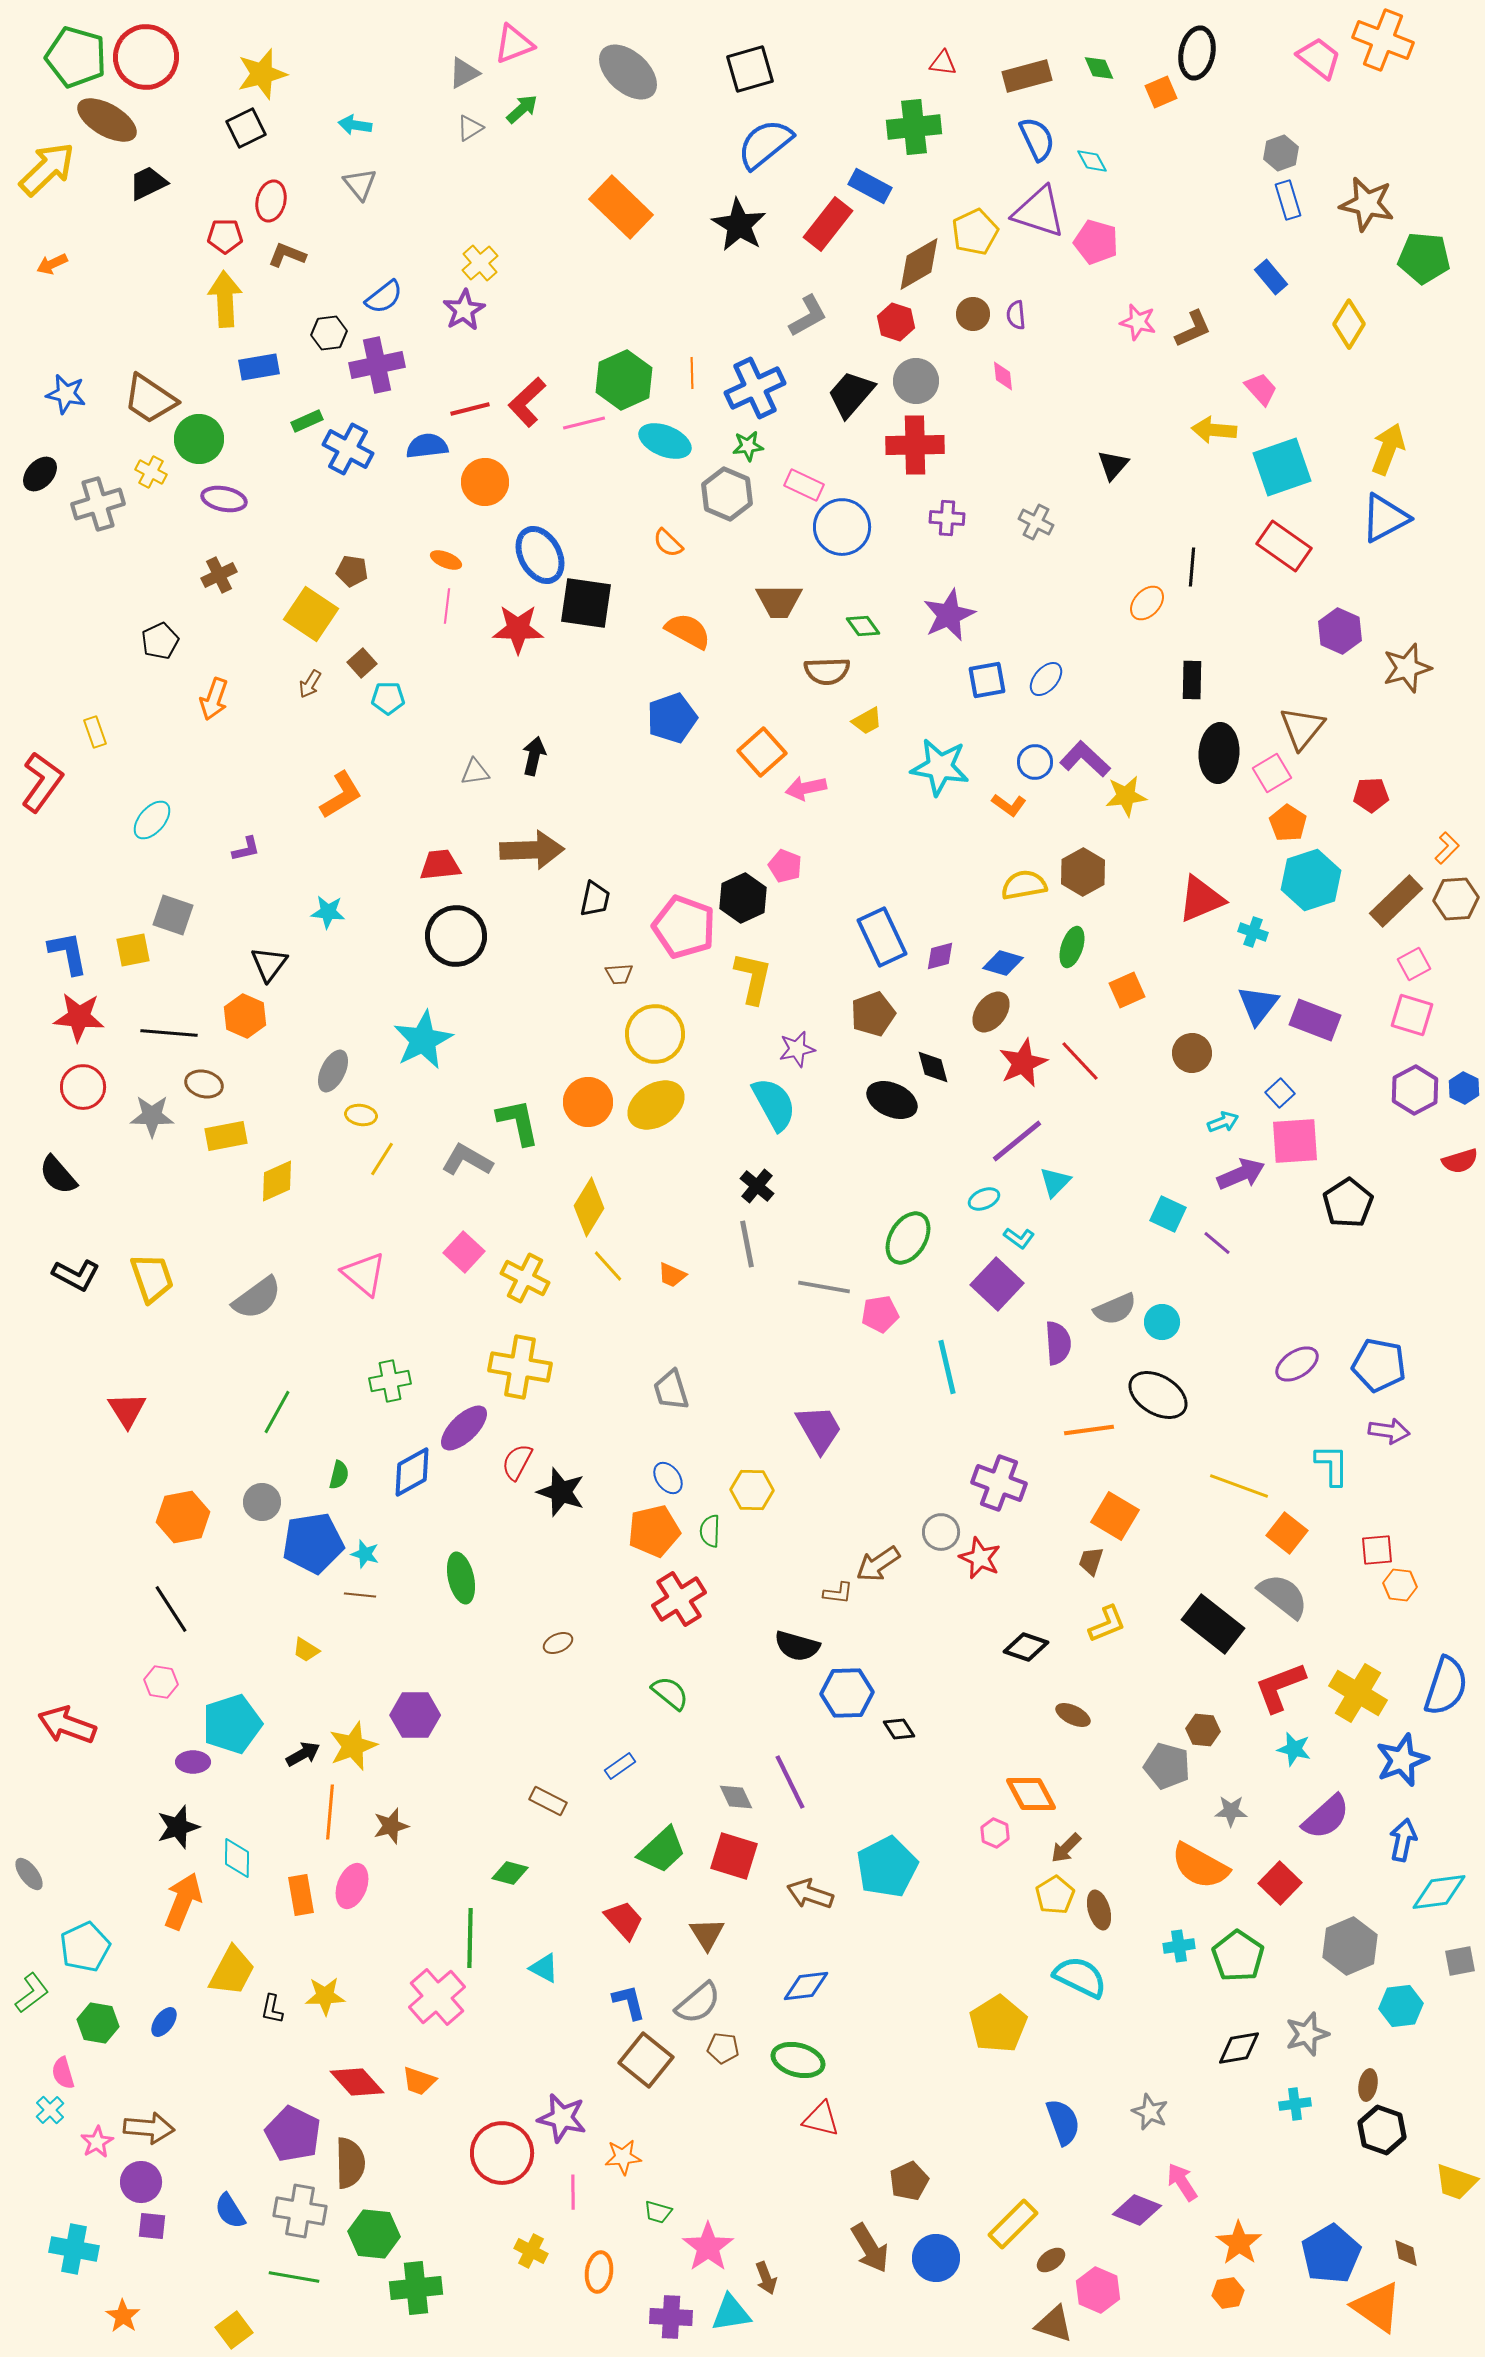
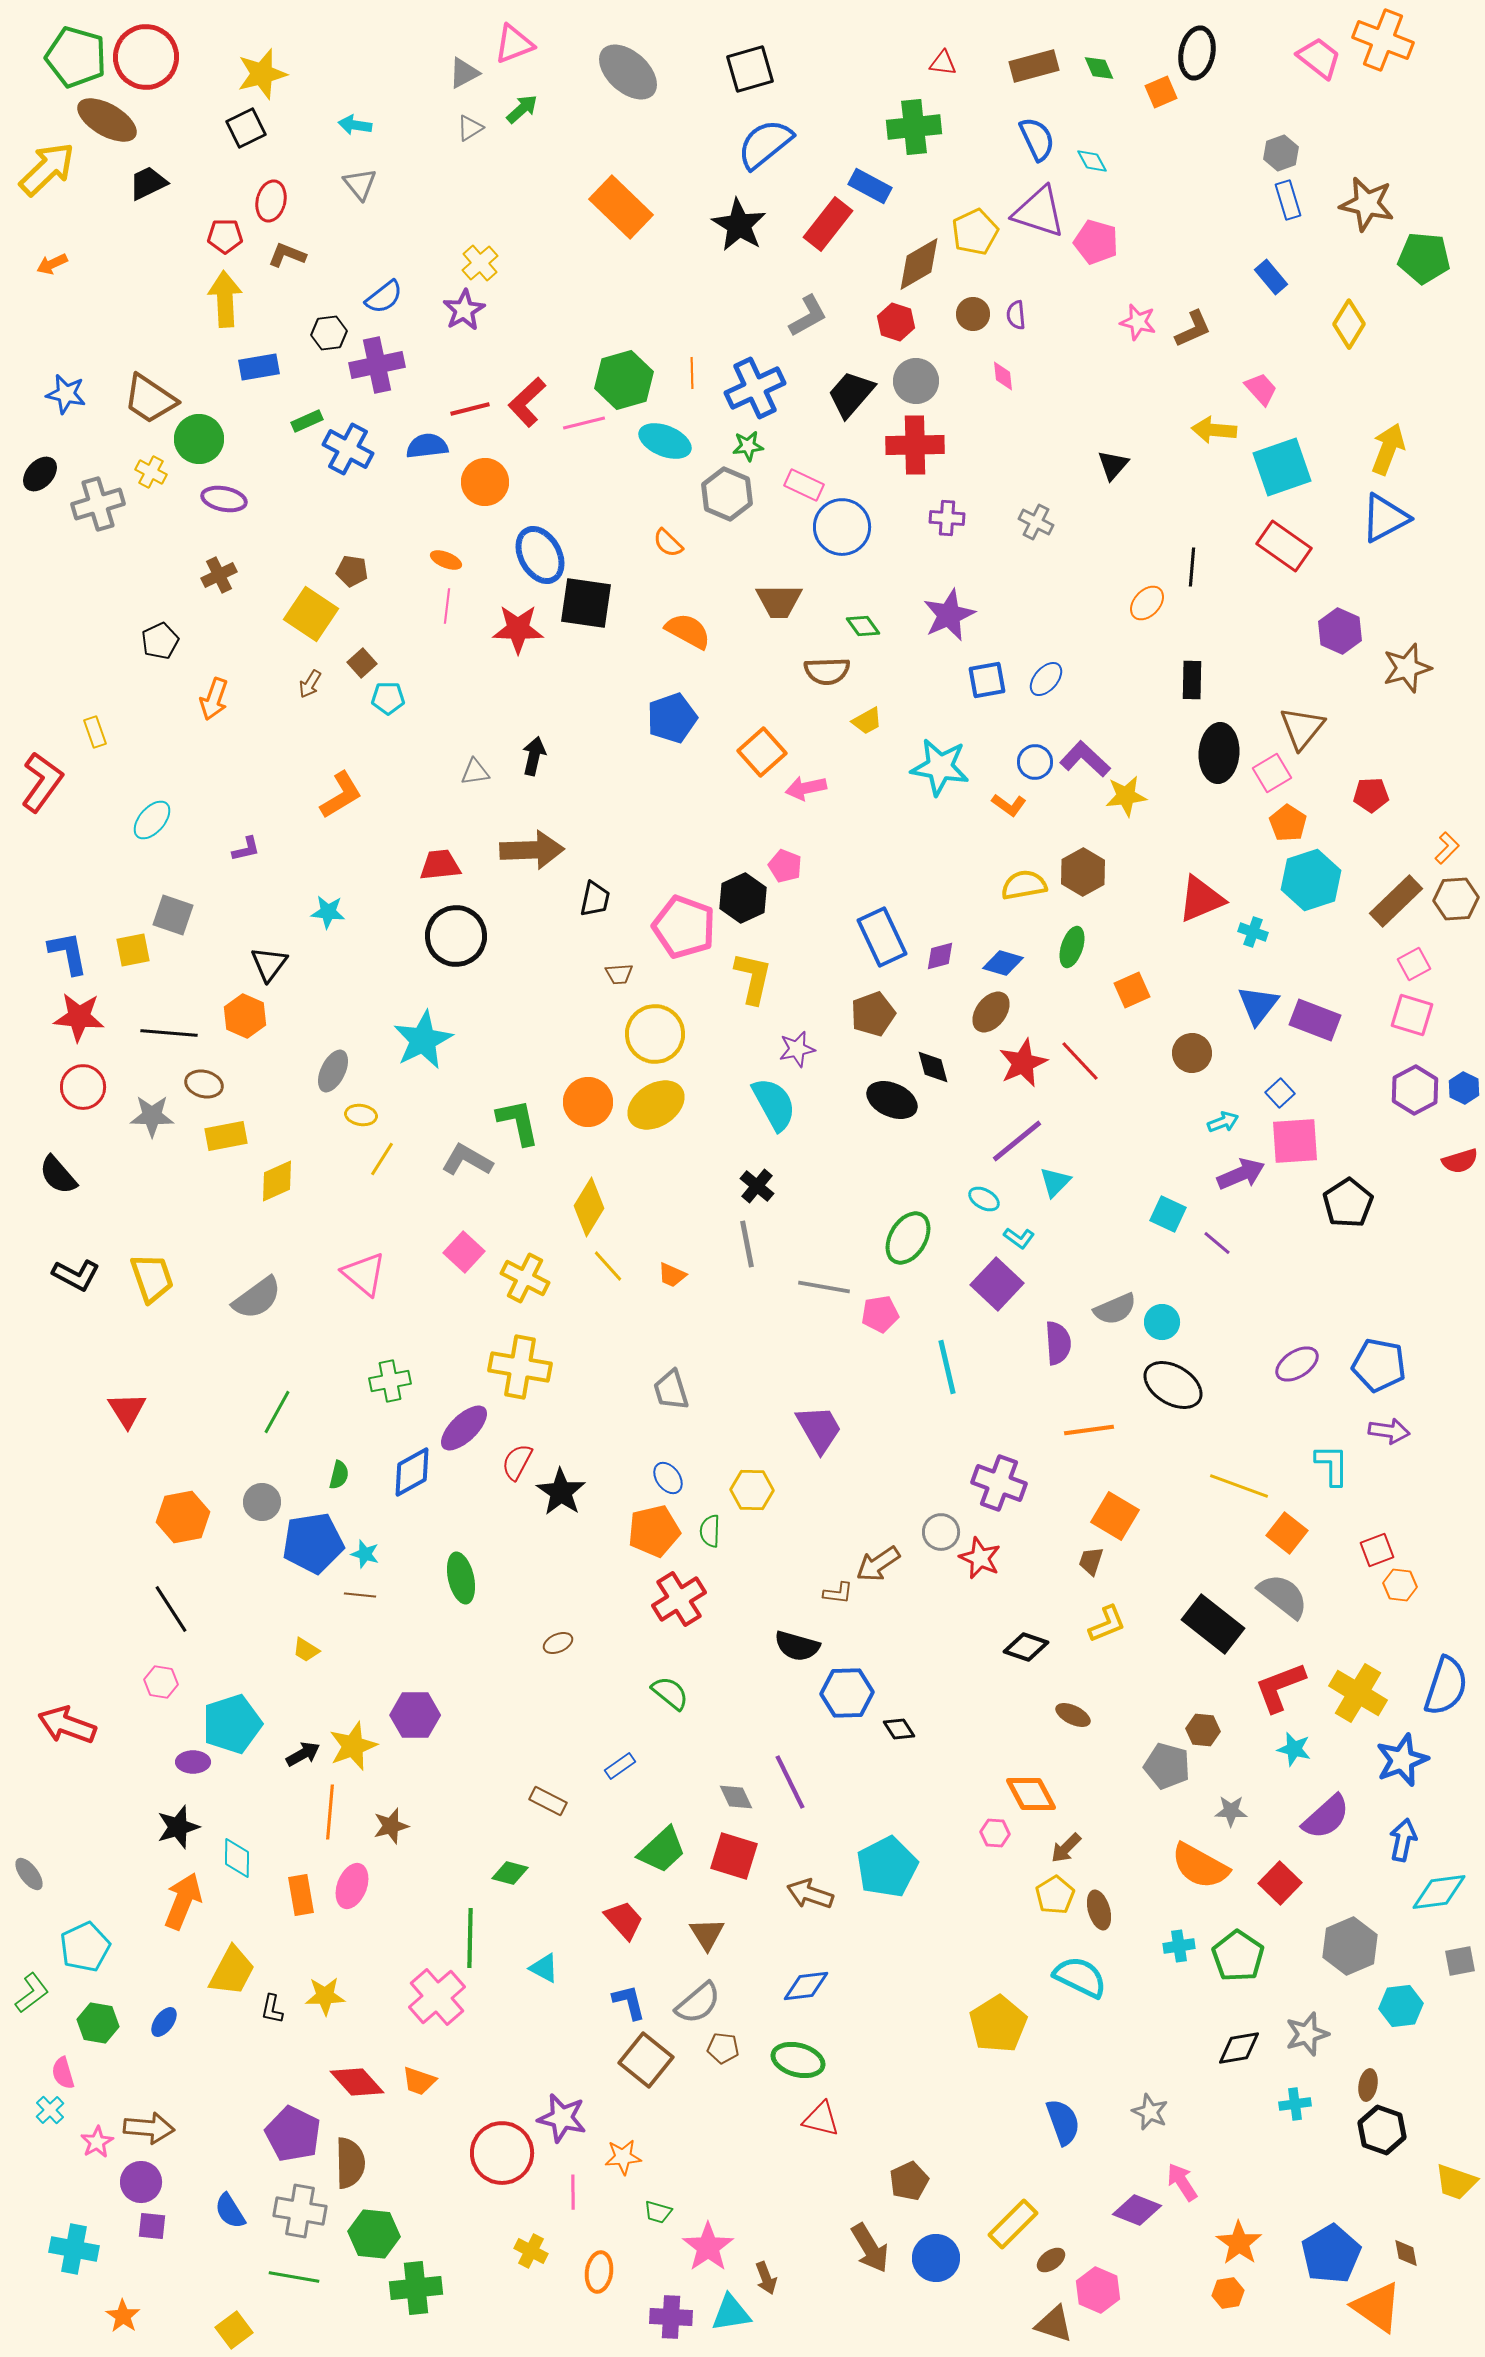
brown rectangle at (1027, 76): moved 7 px right, 10 px up
green hexagon at (624, 380): rotated 8 degrees clockwise
orange square at (1127, 990): moved 5 px right
cyan ellipse at (984, 1199): rotated 52 degrees clockwise
black ellipse at (1158, 1395): moved 15 px right, 10 px up
black star at (561, 1492): rotated 15 degrees clockwise
red square at (1377, 1550): rotated 16 degrees counterclockwise
pink hexagon at (995, 1833): rotated 20 degrees counterclockwise
